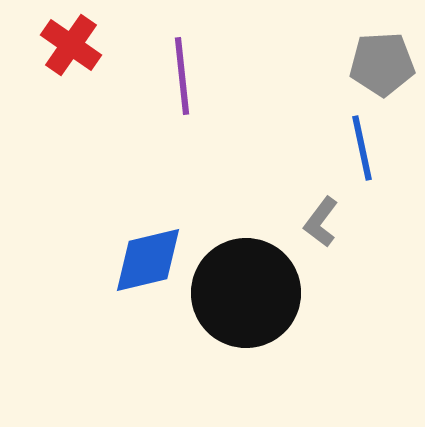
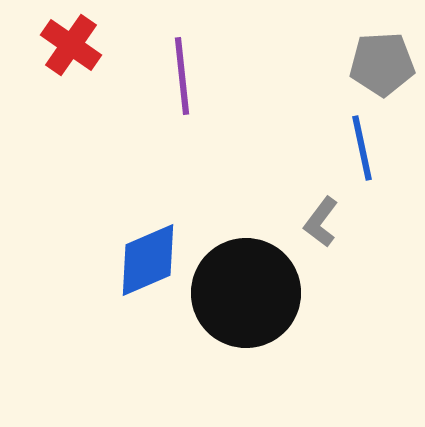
blue diamond: rotated 10 degrees counterclockwise
